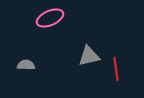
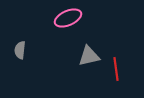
pink ellipse: moved 18 px right
gray semicircle: moved 6 px left, 15 px up; rotated 84 degrees counterclockwise
